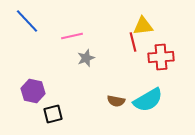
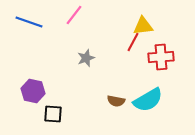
blue line: moved 2 px right, 1 px down; rotated 28 degrees counterclockwise
pink line: moved 2 px right, 21 px up; rotated 40 degrees counterclockwise
red line: rotated 42 degrees clockwise
black square: rotated 18 degrees clockwise
